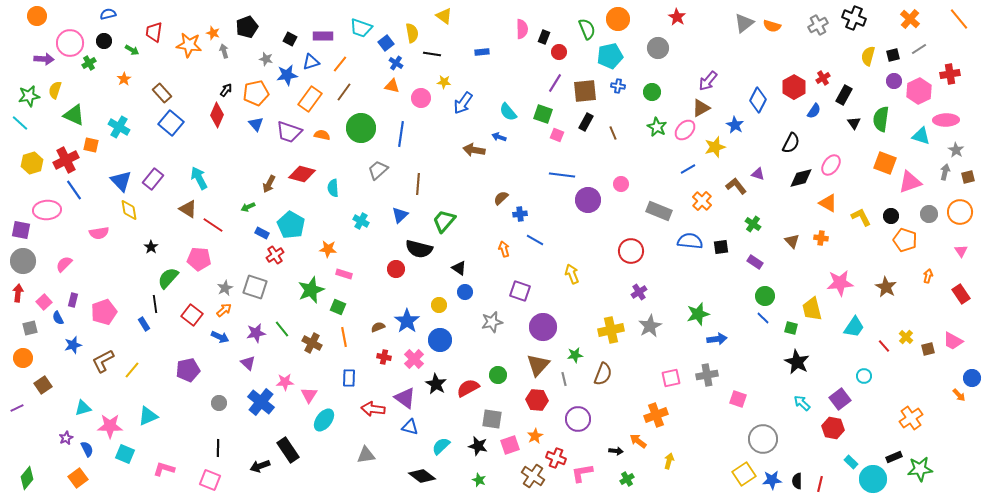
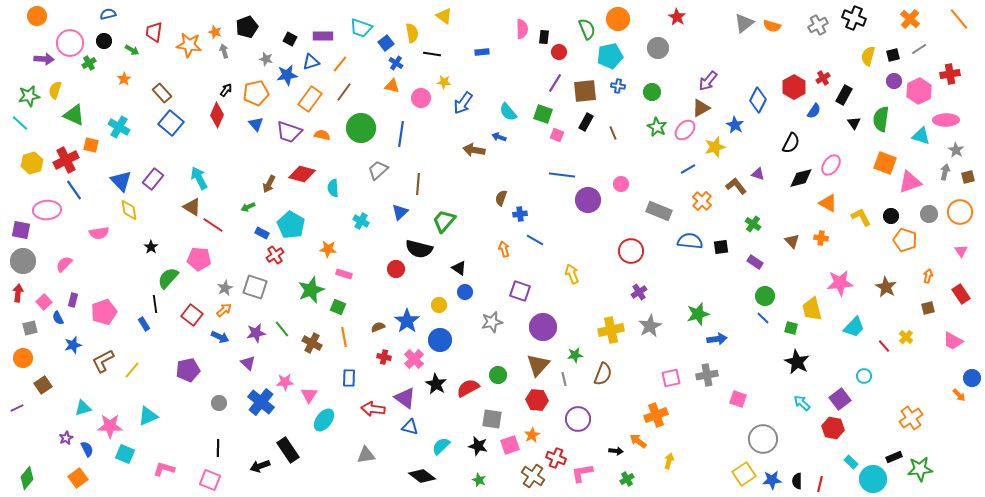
orange star at (213, 33): moved 2 px right, 1 px up
black rectangle at (544, 37): rotated 16 degrees counterclockwise
brown semicircle at (501, 198): rotated 28 degrees counterclockwise
brown triangle at (188, 209): moved 4 px right, 2 px up
blue triangle at (400, 215): moved 3 px up
cyan trapezoid at (854, 327): rotated 10 degrees clockwise
brown square at (928, 349): moved 41 px up
orange star at (535, 436): moved 3 px left, 1 px up
